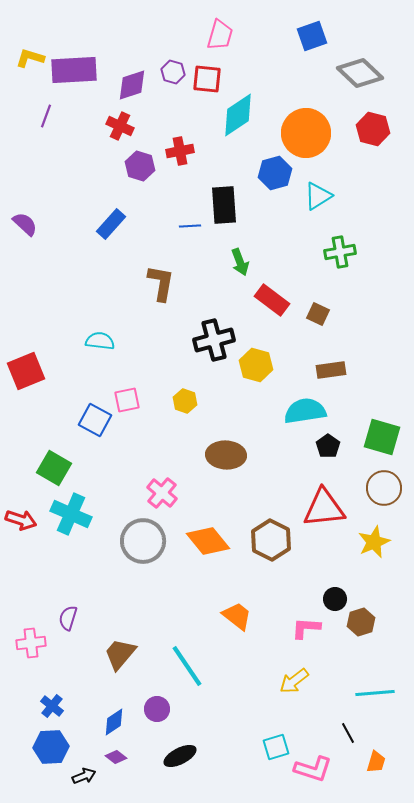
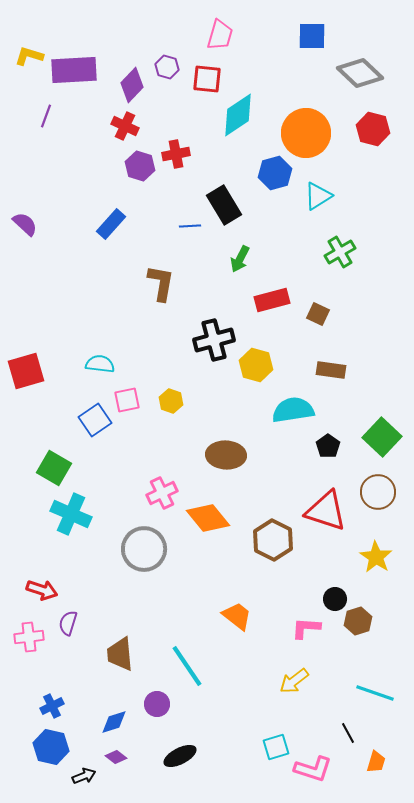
blue square at (312, 36): rotated 20 degrees clockwise
yellow L-shape at (30, 58): moved 1 px left, 2 px up
purple hexagon at (173, 72): moved 6 px left, 5 px up
purple diamond at (132, 85): rotated 28 degrees counterclockwise
red cross at (120, 126): moved 5 px right
red cross at (180, 151): moved 4 px left, 3 px down
black rectangle at (224, 205): rotated 27 degrees counterclockwise
green cross at (340, 252): rotated 20 degrees counterclockwise
green arrow at (240, 262): moved 3 px up; rotated 48 degrees clockwise
red rectangle at (272, 300): rotated 52 degrees counterclockwise
cyan semicircle at (100, 341): moved 23 px down
brown rectangle at (331, 370): rotated 16 degrees clockwise
red square at (26, 371): rotated 6 degrees clockwise
yellow hexagon at (185, 401): moved 14 px left
cyan semicircle at (305, 411): moved 12 px left, 1 px up
blue square at (95, 420): rotated 28 degrees clockwise
green square at (382, 437): rotated 27 degrees clockwise
brown circle at (384, 488): moved 6 px left, 4 px down
pink cross at (162, 493): rotated 24 degrees clockwise
red triangle at (324, 508): moved 2 px right, 3 px down; rotated 24 degrees clockwise
red arrow at (21, 520): moved 21 px right, 70 px down
brown hexagon at (271, 540): moved 2 px right
gray circle at (143, 541): moved 1 px right, 8 px down
orange diamond at (208, 541): moved 23 px up
yellow star at (374, 542): moved 2 px right, 15 px down; rotated 16 degrees counterclockwise
purple semicircle at (68, 618): moved 5 px down
brown hexagon at (361, 622): moved 3 px left, 1 px up
pink cross at (31, 643): moved 2 px left, 6 px up
brown trapezoid at (120, 654): rotated 45 degrees counterclockwise
cyan line at (375, 693): rotated 24 degrees clockwise
blue cross at (52, 706): rotated 25 degrees clockwise
purple circle at (157, 709): moved 5 px up
blue diamond at (114, 722): rotated 16 degrees clockwise
blue hexagon at (51, 747): rotated 16 degrees clockwise
